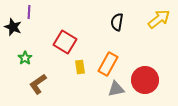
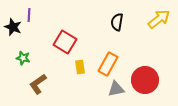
purple line: moved 3 px down
green star: moved 2 px left; rotated 24 degrees counterclockwise
